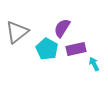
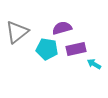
purple semicircle: rotated 42 degrees clockwise
cyan pentagon: rotated 20 degrees counterclockwise
cyan arrow: rotated 32 degrees counterclockwise
